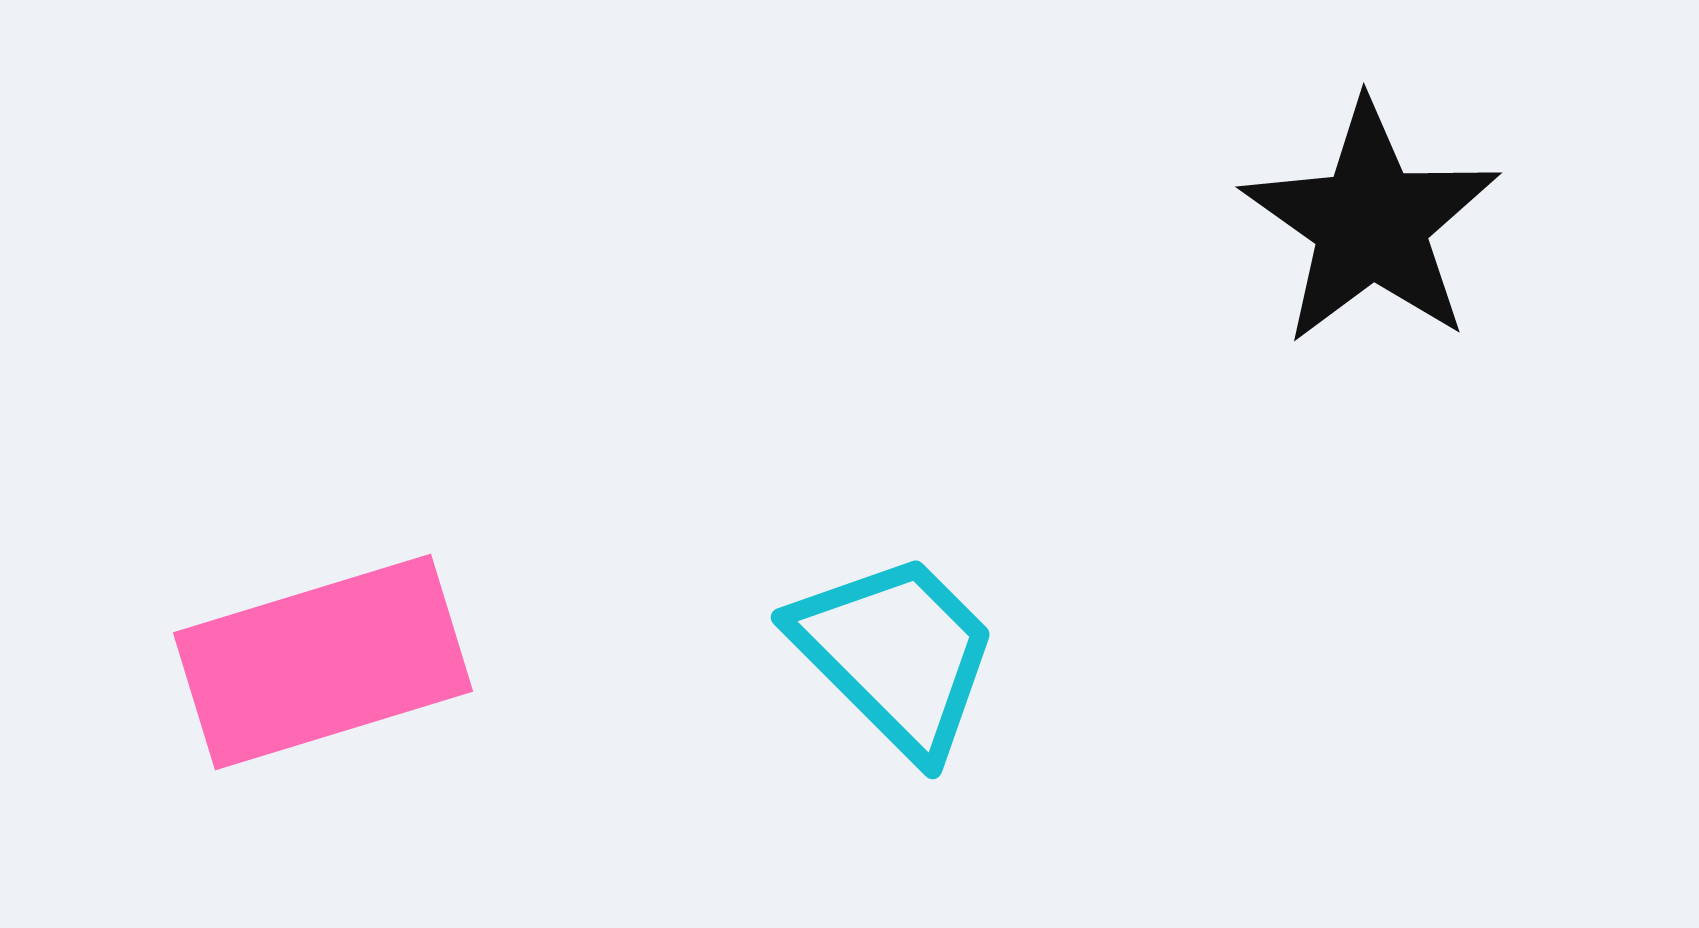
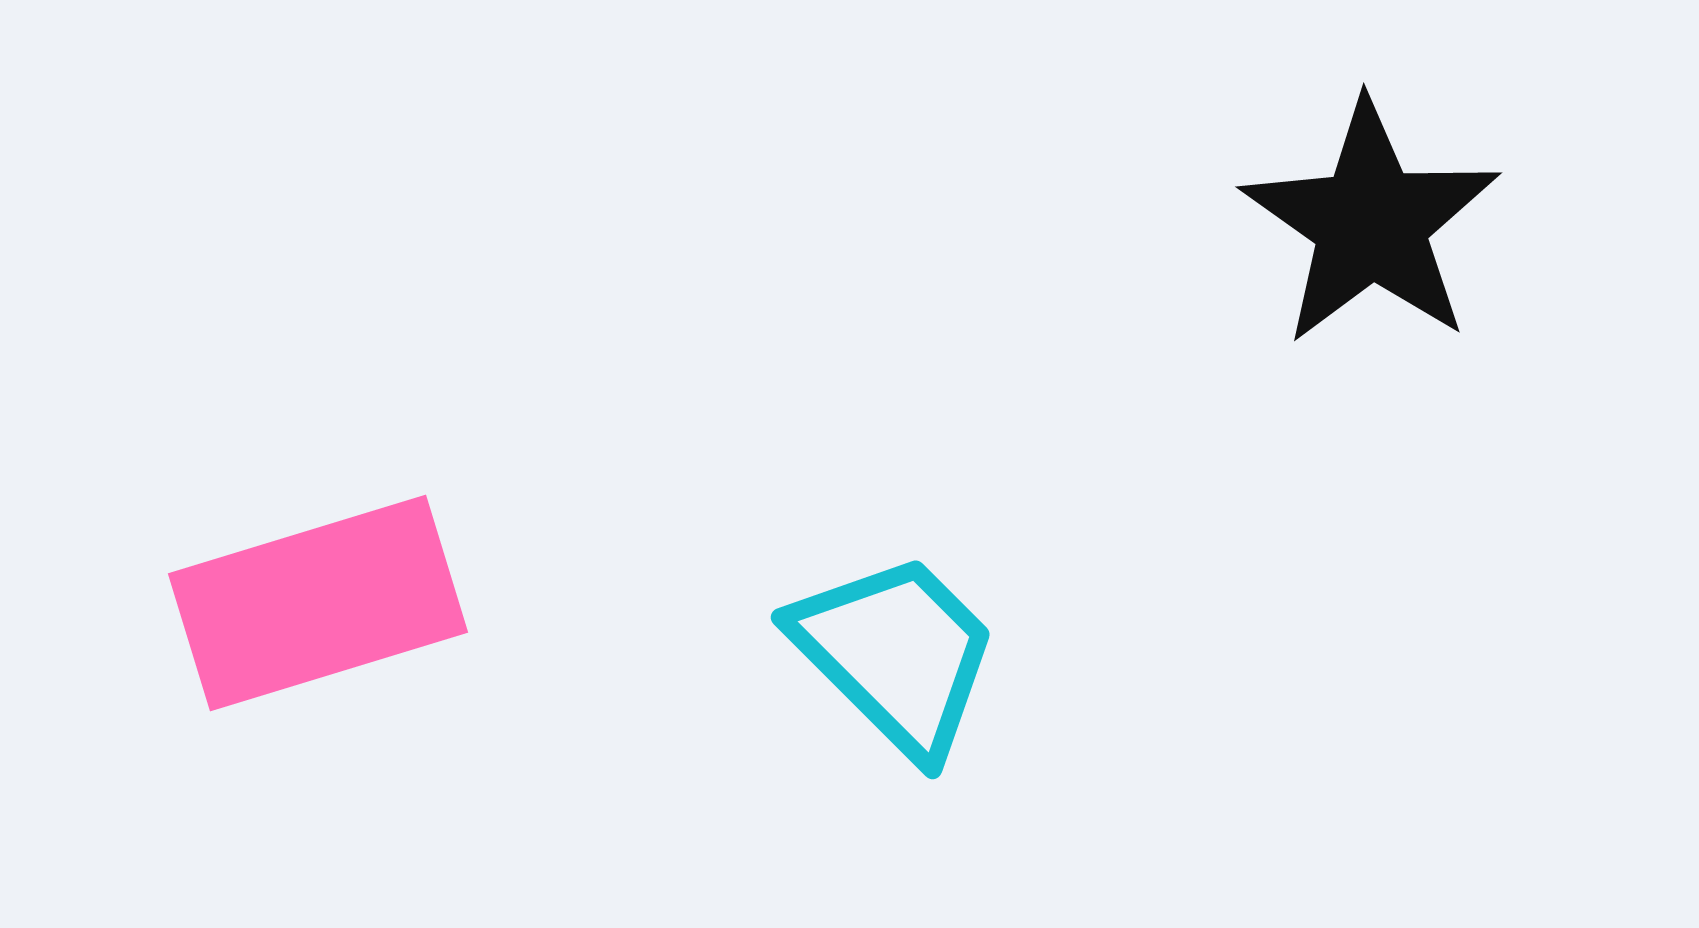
pink rectangle: moved 5 px left, 59 px up
